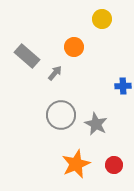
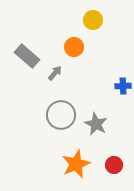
yellow circle: moved 9 px left, 1 px down
